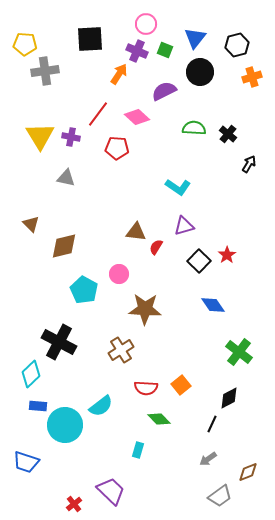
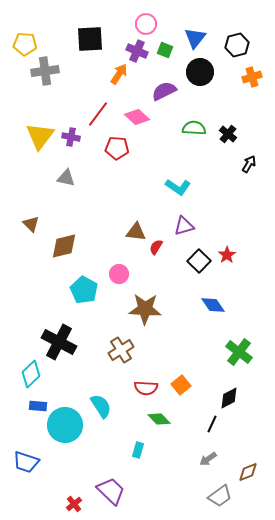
yellow triangle at (40, 136): rotated 8 degrees clockwise
cyan semicircle at (101, 406): rotated 85 degrees counterclockwise
